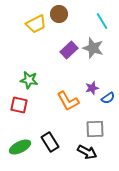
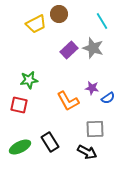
green star: rotated 18 degrees counterclockwise
purple star: rotated 24 degrees clockwise
